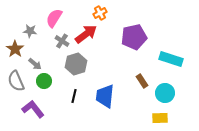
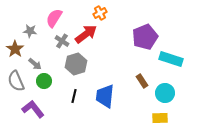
purple pentagon: moved 11 px right; rotated 10 degrees counterclockwise
